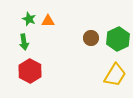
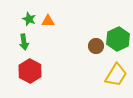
brown circle: moved 5 px right, 8 px down
yellow trapezoid: moved 1 px right
